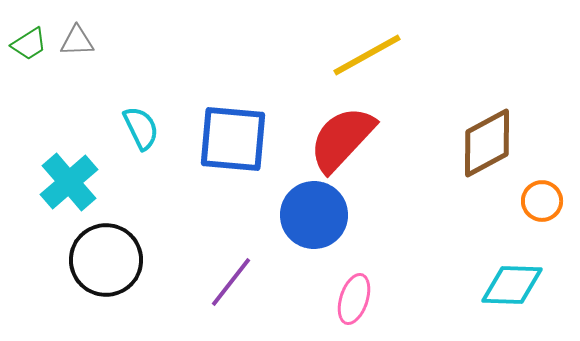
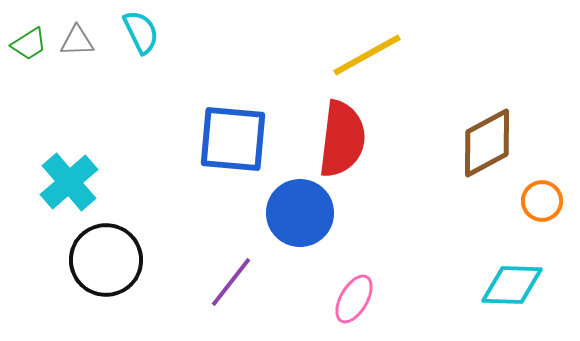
cyan semicircle: moved 96 px up
red semicircle: rotated 144 degrees clockwise
blue circle: moved 14 px left, 2 px up
pink ellipse: rotated 12 degrees clockwise
